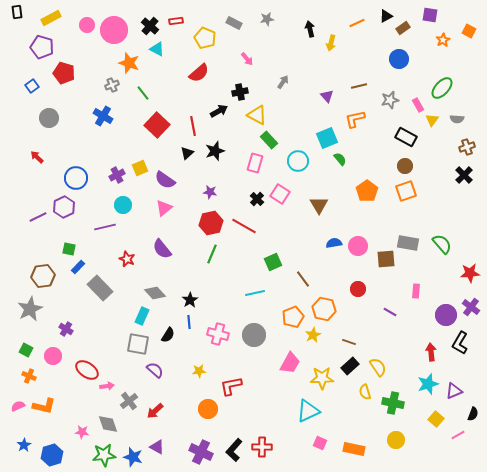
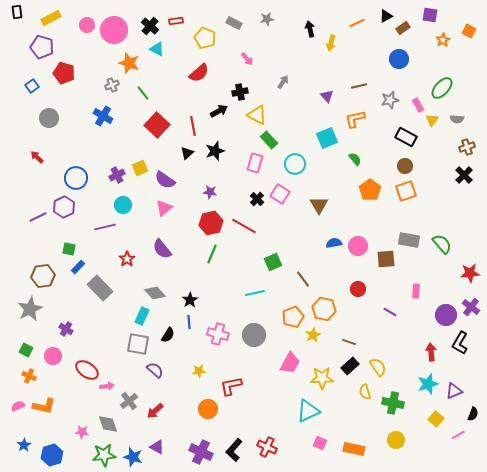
green semicircle at (340, 159): moved 15 px right
cyan circle at (298, 161): moved 3 px left, 3 px down
orange pentagon at (367, 191): moved 3 px right, 1 px up
gray rectangle at (408, 243): moved 1 px right, 3 px up
red star at (127, 259): rotated 14 degrees clockwise
red cross at (262, 447): moved 5 px right; rotated 24 degrees clockwise
